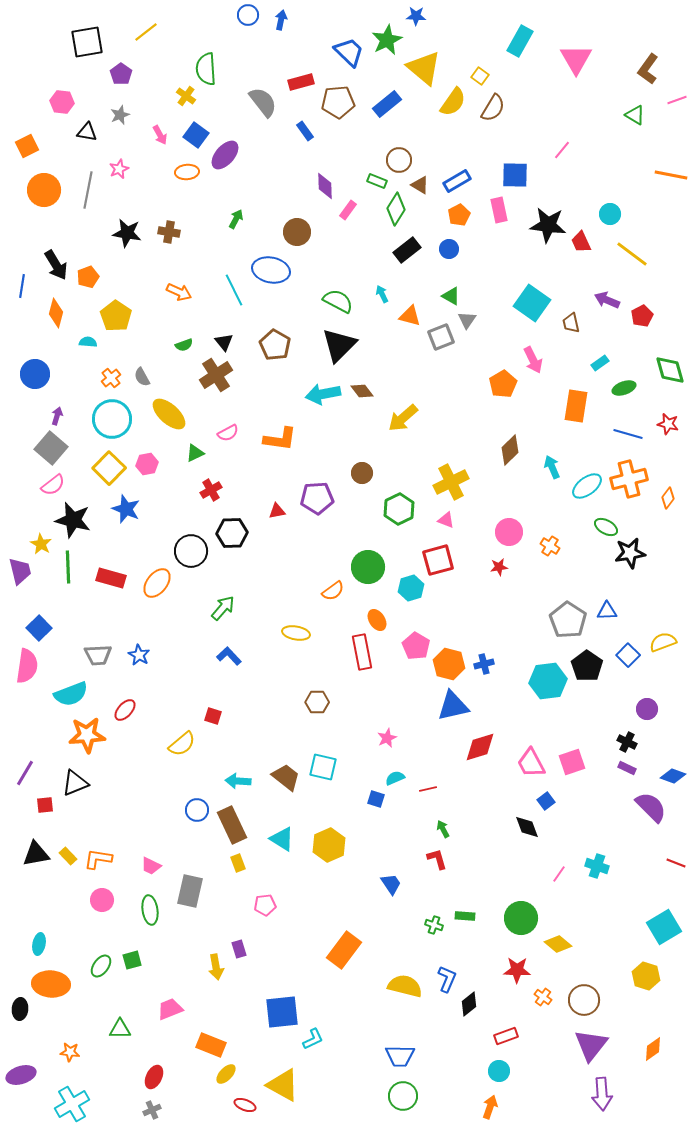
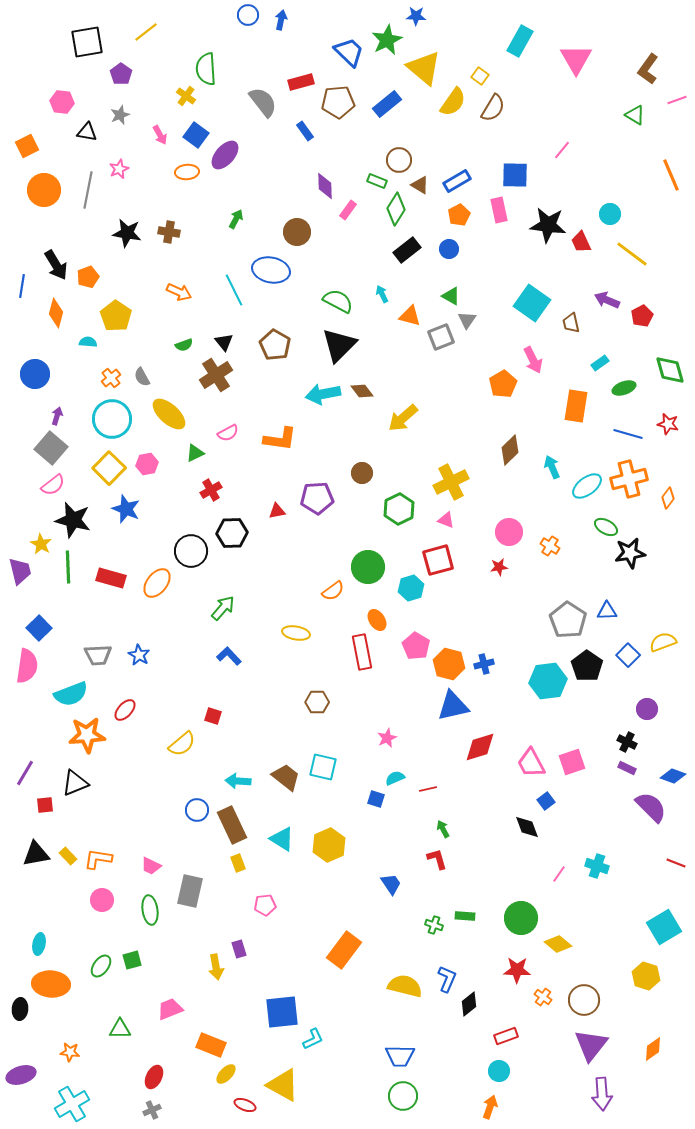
orange line at (671, 175): rotated 56 degrees clockwise
